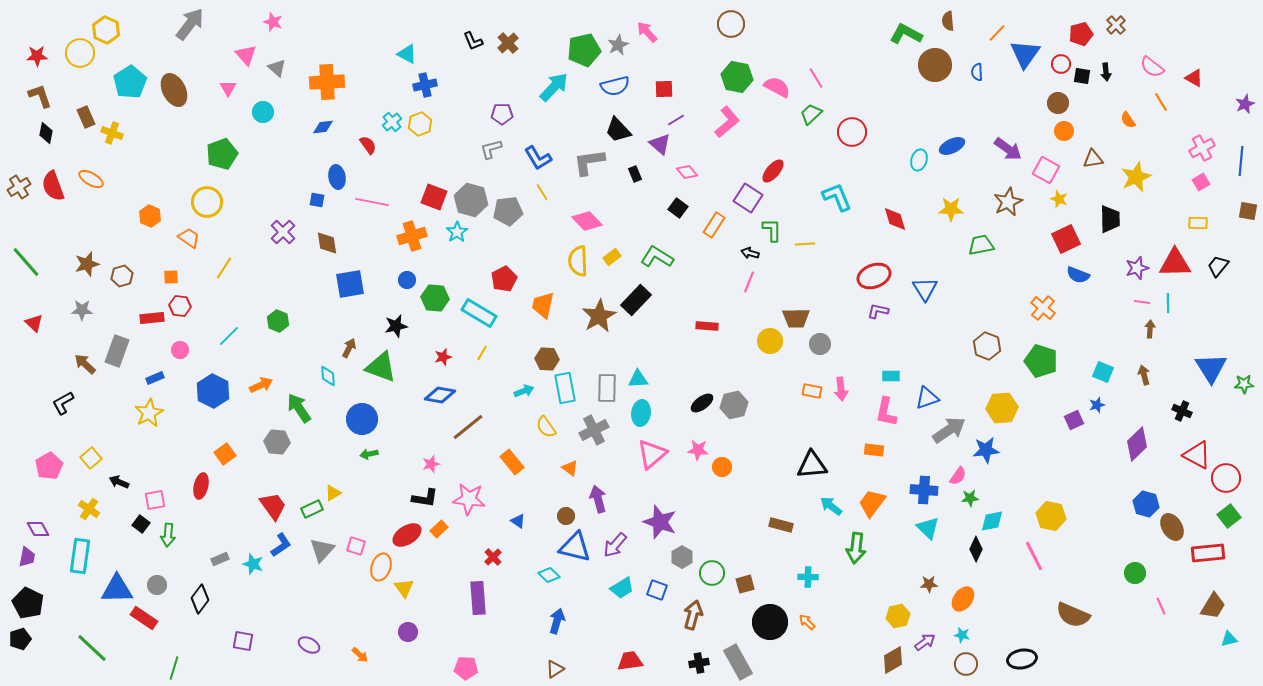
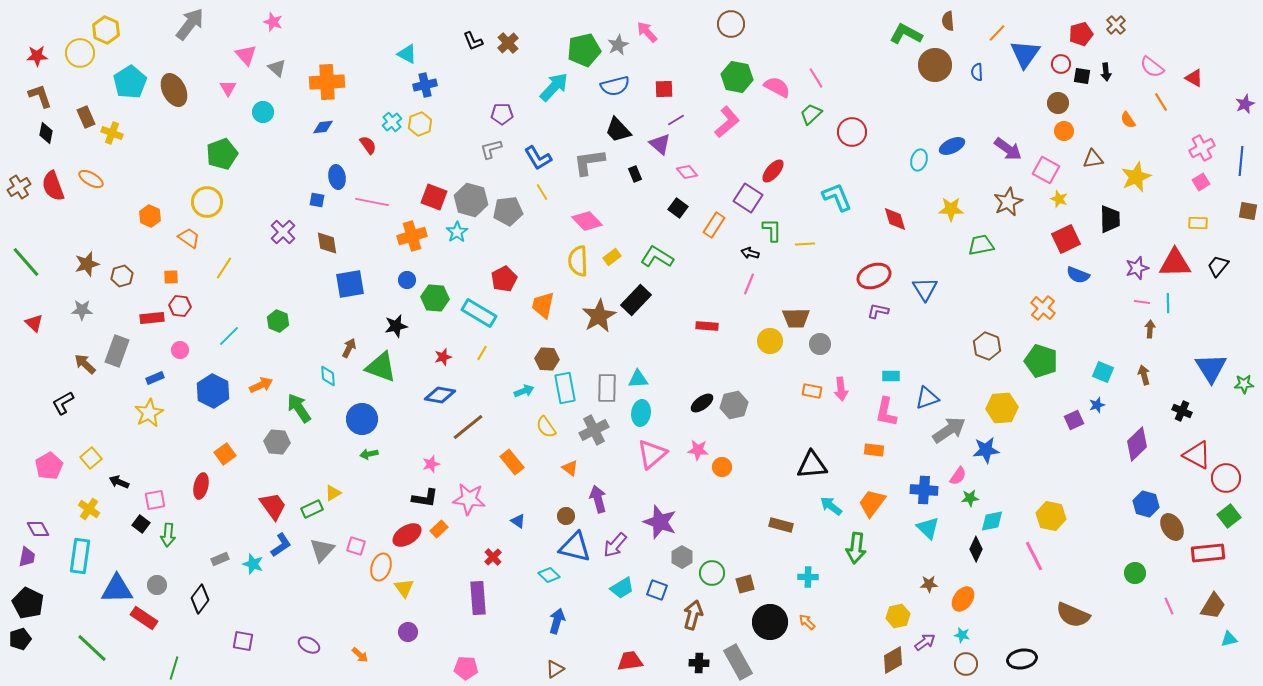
pink line at (749, 282): moved 2 px down
pink line at (1161, 606): moved 8 px right
black cross at (699, 663): rotated 12 degrees clockwise
